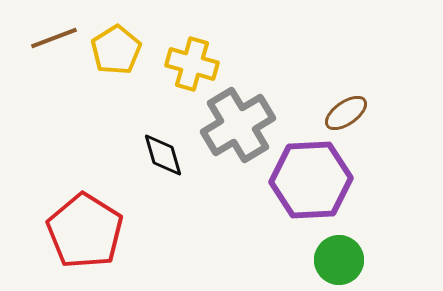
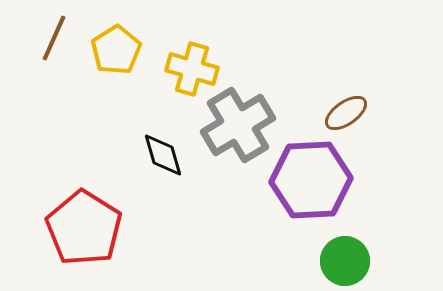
brown line: rotated 45 degrees counterclockwise
yellow cross: moved 5 px down
red pentagon: moved 1 px left, 3 px up
green circle: moved 6 px right, 1 px down
